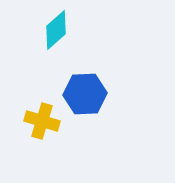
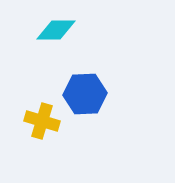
cyan diamond: rotated 42 degrees clockwise
